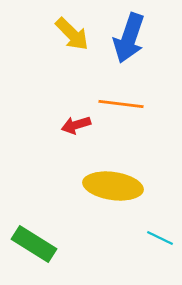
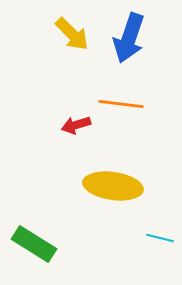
cyan line: rotated 12 degrees counterclockwise
